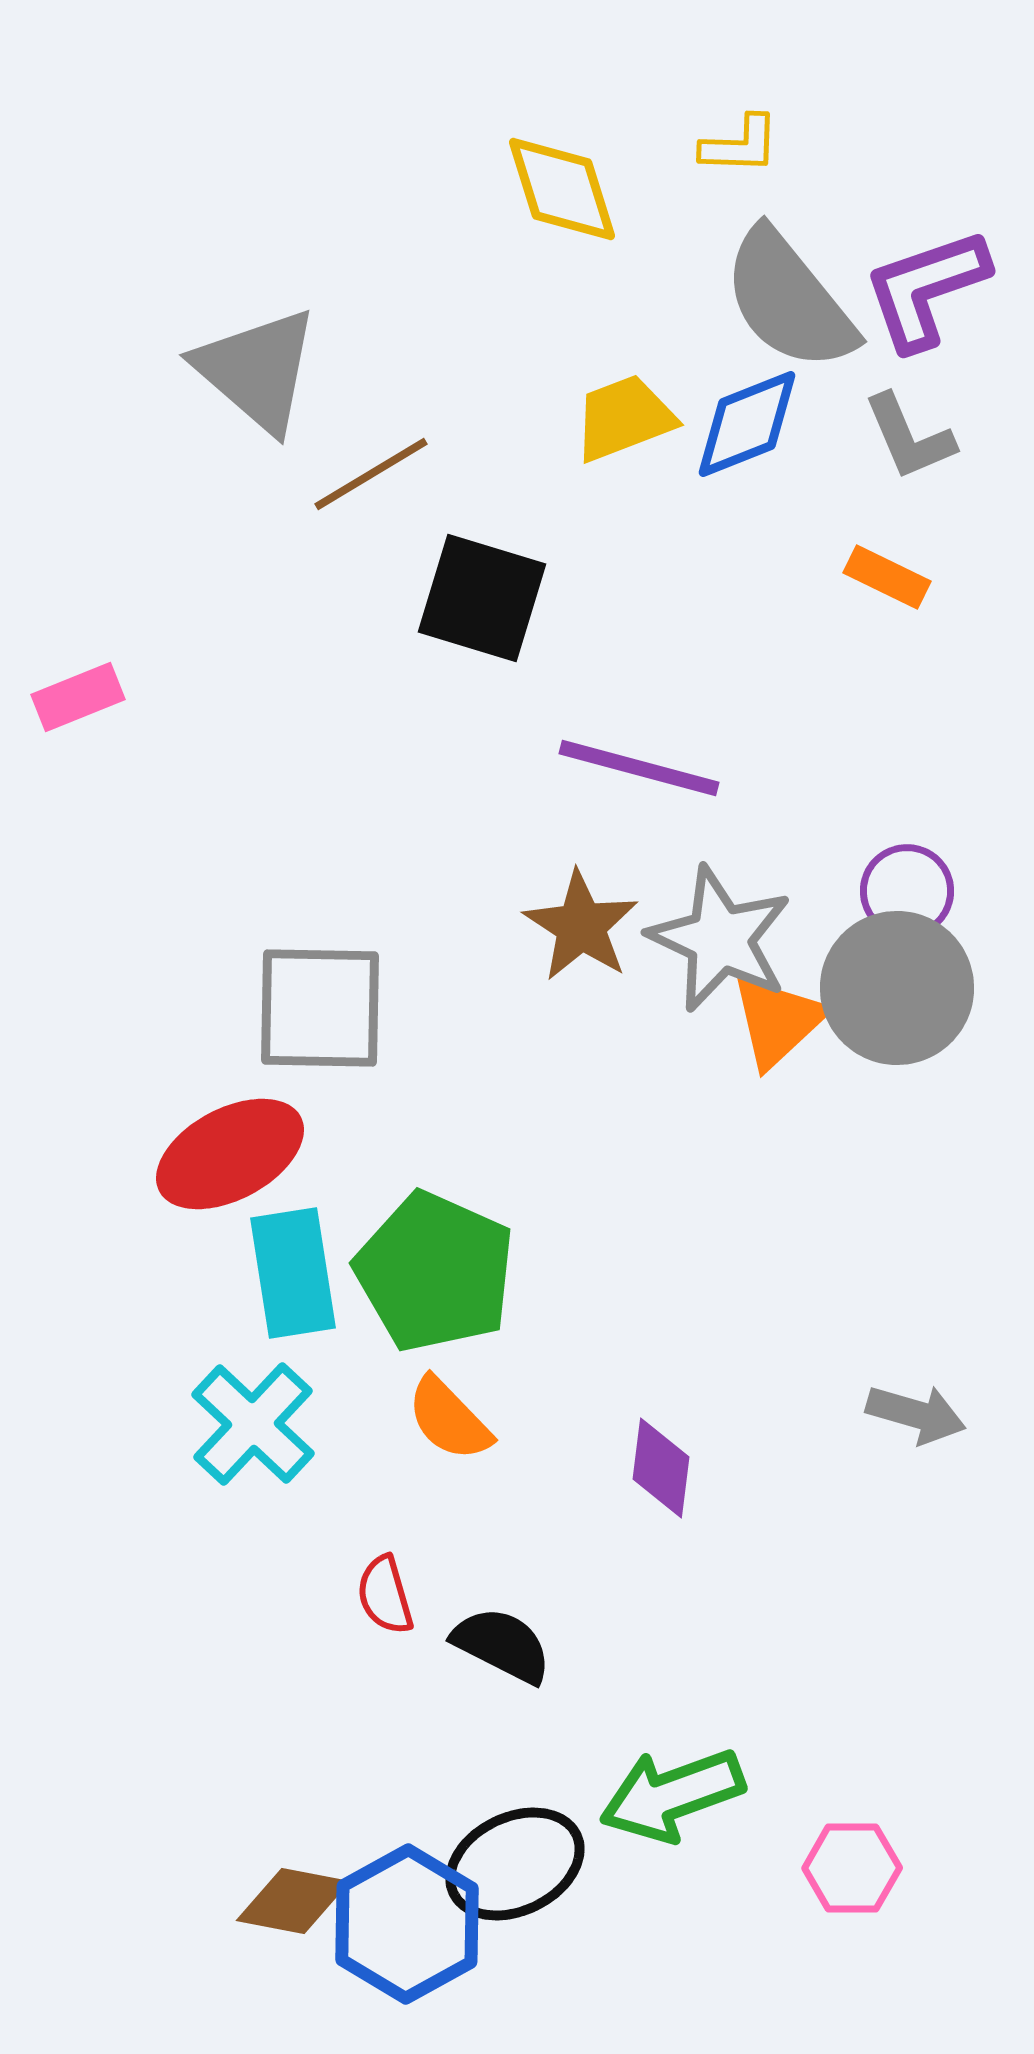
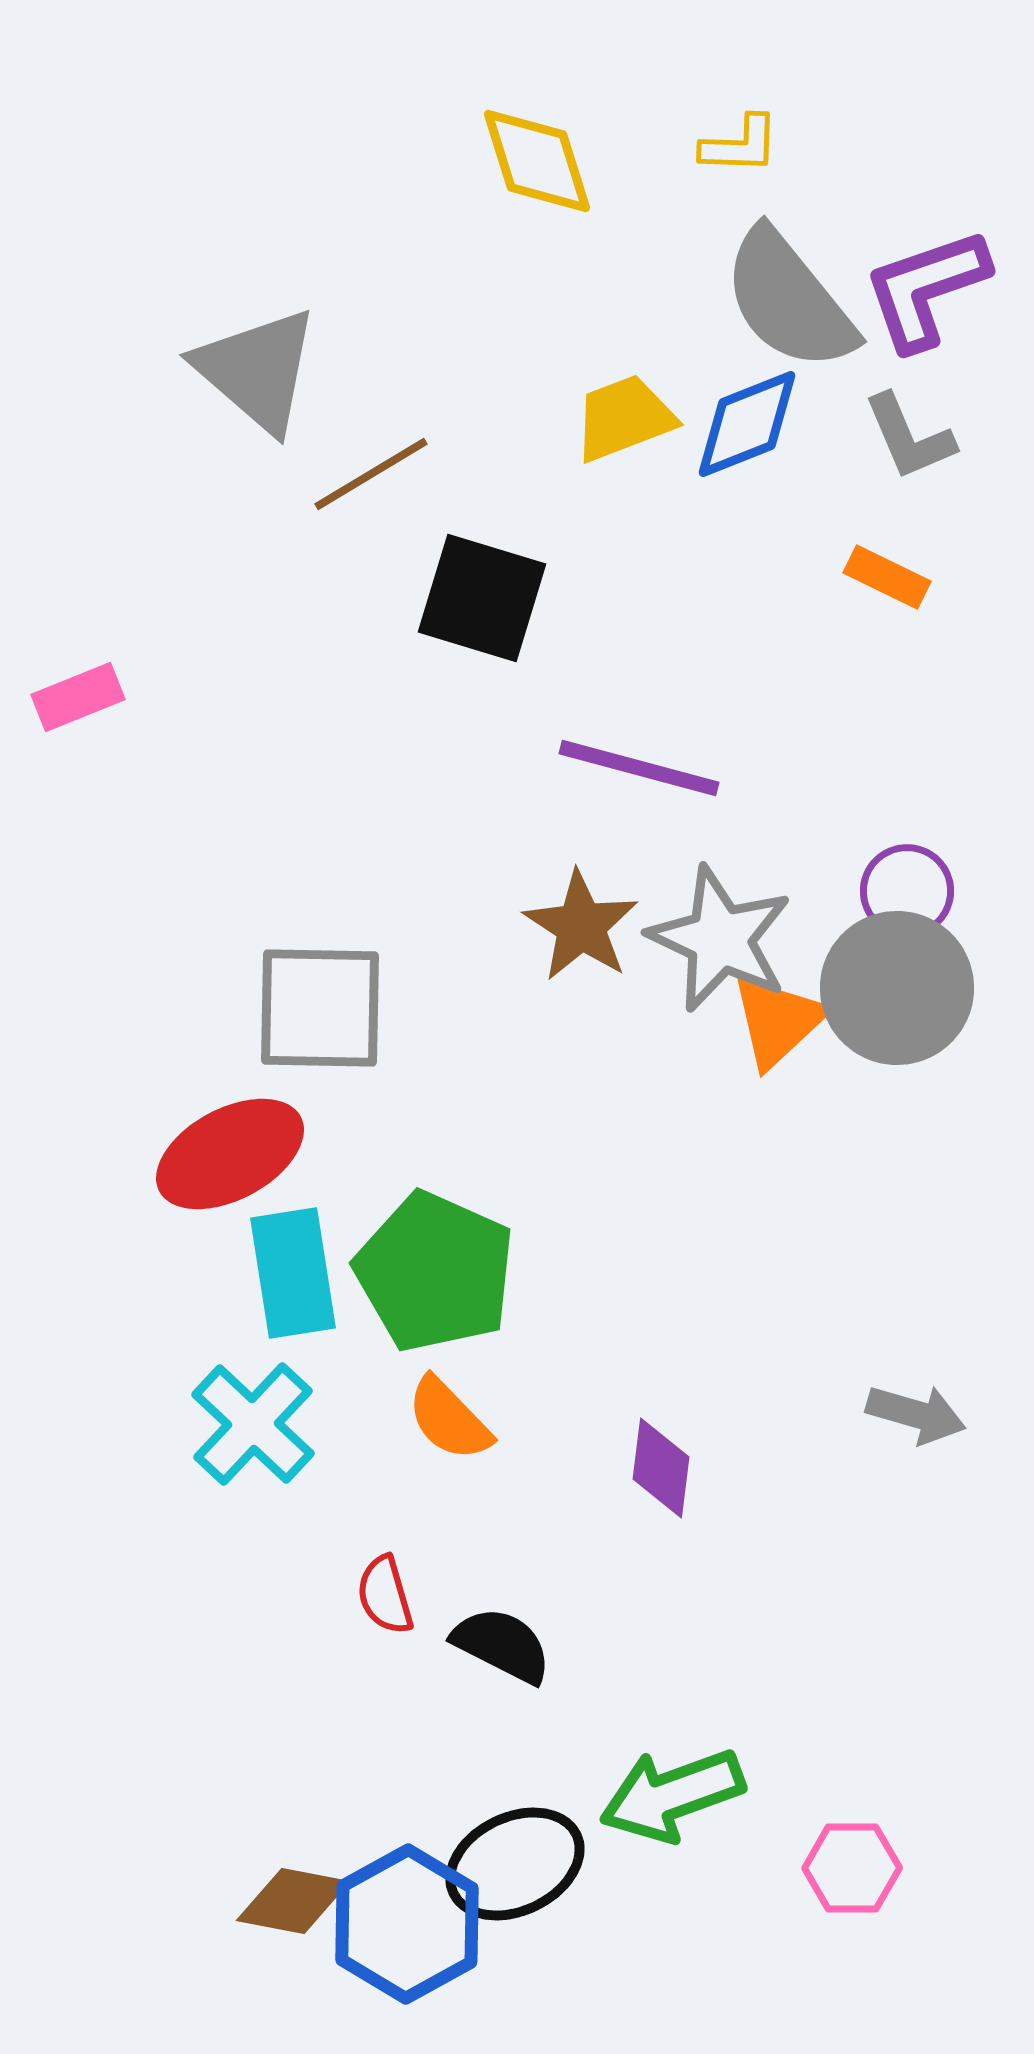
yellow diamond: moved 25 px left, 28 px up
